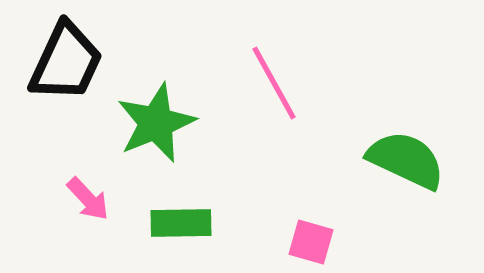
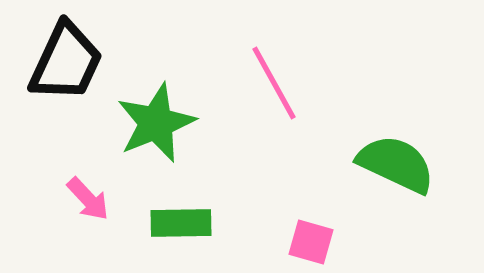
green semicircle: moved 10 px left, 4 px down
